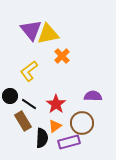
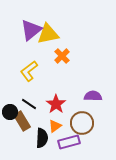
purple triangle: rotated 30 degrees clockwise
black circle: moved 16 px down
brown rectangle: moved 1 px left
